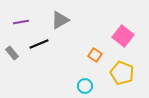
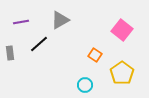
pink square: moved 1 px left, 6 px up
black line: rotated 18 degrees counterclockwise
gray rectangle: moved 2 px left; rotated 32 degrees clockwise
yellow pentagon: rotated 15 degrees clockwise
cyan circle: moved 1 px up
